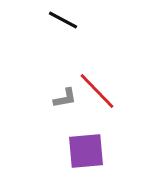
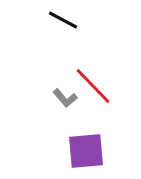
red line: moved 4 px left, 5 px up
gray L-shape: rotated 60 degrees clockwise
